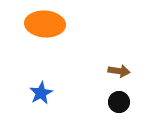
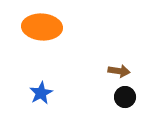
orange ellipse: moved 3 px left, 3 px down
black circle: moved 6 px right, 5 px up
